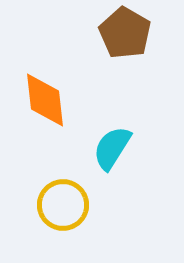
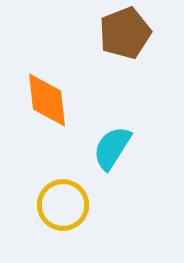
brown pentagon: rotated 21 degrees clockwise
orange diamond: moved 2 px right
